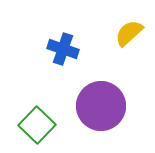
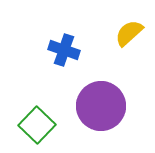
blue cross: moved 1 px right, 1 px down
